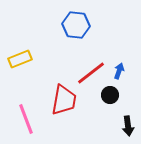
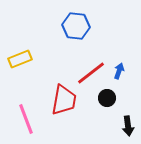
blue hexagon: moved 1 px down
black circle: moved 3 px left, 3 px down
